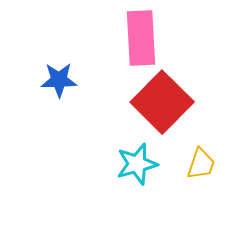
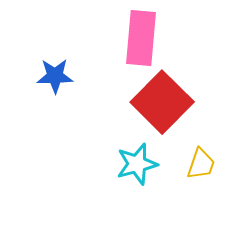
pink rectangle: rotated 8 degrees clockwise
blue star: moved 4 px left, 4 px up
